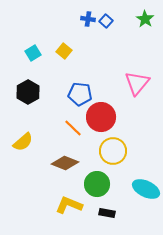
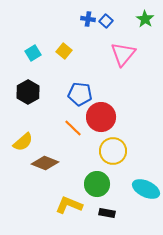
pink triangle: moved 14 px left, 29 px up
brown diamond: moved 20 px left
